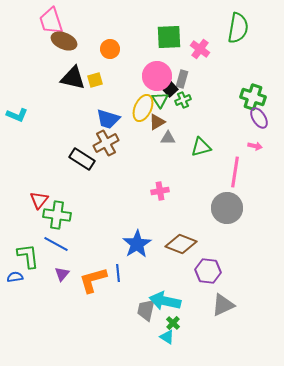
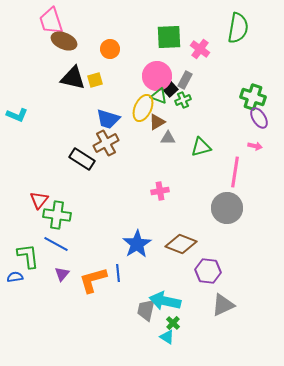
gray rectangle at (182, 79): moved 3 px right, 1 px down; rotated 12 degrees clockwise
green triangle at (160, 100): moved 1 px left, 4 px up; rotated 36 degrees counterclockwise
